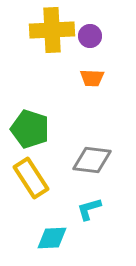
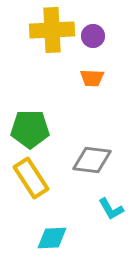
purple circle: moved 3 px right
green pentagon: rotated 18 degrees counterclockwise
cyan L-shape: moved 22 px right; rotated 104 degrees counterclockwise
